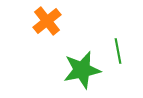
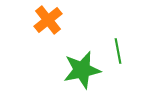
orange cross: moved 1 px right, 1 px up
